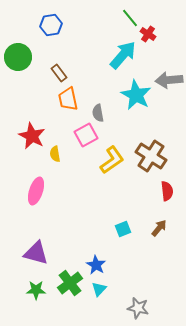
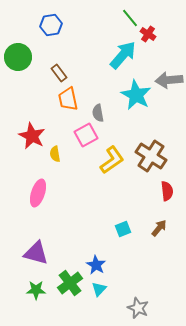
pink ellipse: moved 2 px right, 2 px down
gray star: rotated 10 degrees clockwise
